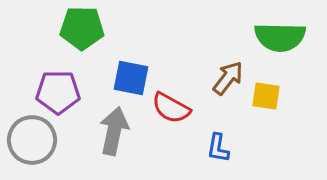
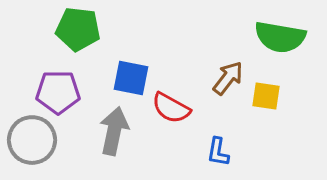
green pentagon: moved 4 px left, 1 px down; rotated 6 degrees clockwise
green semicircle: rotated 9 degrees clockwise
blue L-shape: moved 4 px down
